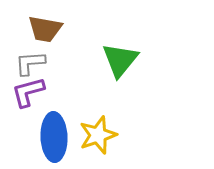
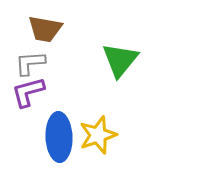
blue ellipse: moved 5 px right
